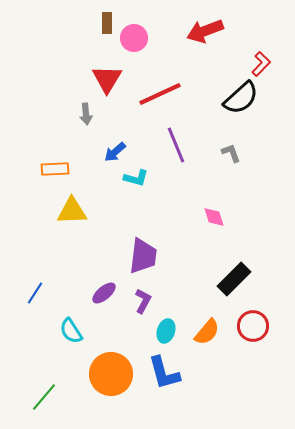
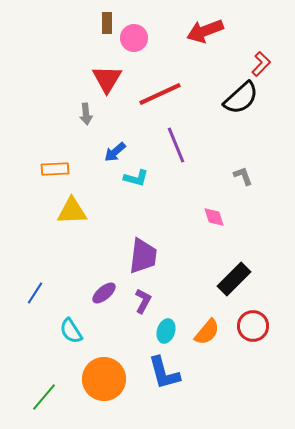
gray L-shape: moved 12 px right, 23 px down
orange circle: moved 7 px left, 5 px down
